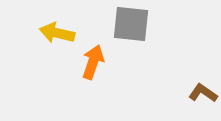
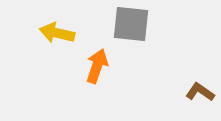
orange arrow: moved 4 px right, 4 px down
brown L-shape: moved 3 px left, 1 px up
